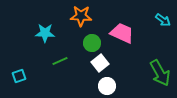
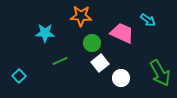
cyan arrow: moved 15 px left
cyan square: rotated 24 degrees counterclockwise
white circle: moved 14 px right, 8 px up
